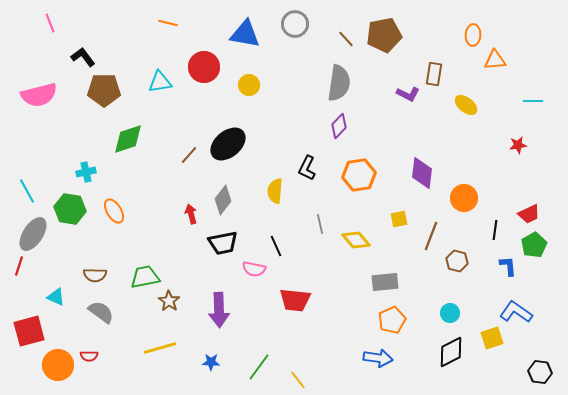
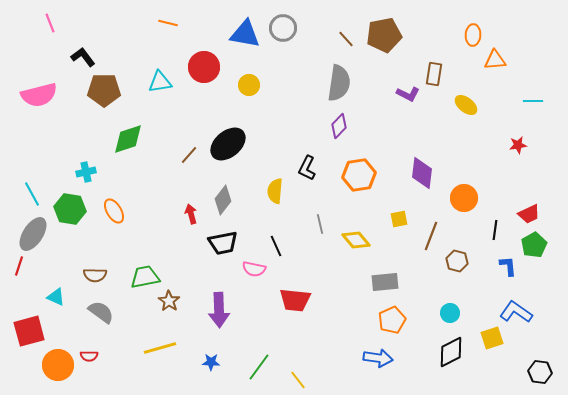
gray circle at (295, 24): moved 12 px left, 4 px down
cyan line at (27, 191): moved 5 px right, 3 px down
